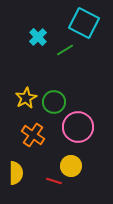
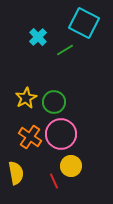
pink circle: moved 17 px left, 7 px down
orange cross: moved 3 px left, 2 px down
yellow semicircle: rotated 10 degrees counterclockwise
red line: rotated 49 degrees clockwise
